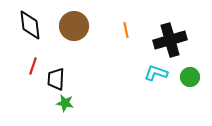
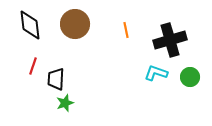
brown circle: moved 1 px right, 2 px up
green star: rotated 30 degrees counterclockwise
